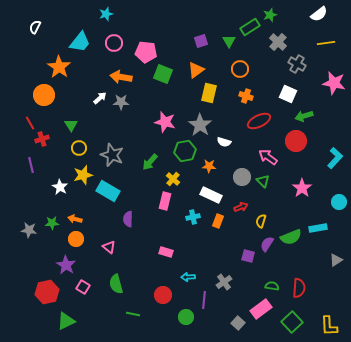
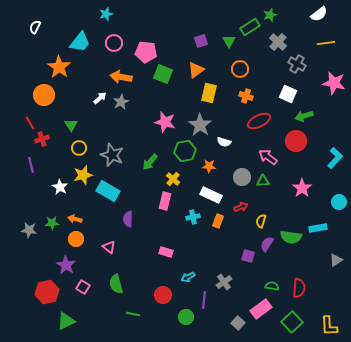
gray star at (121, 102): rotated 28 degrees counterclockwise
green triangle at (263, 181): rotated 48 degrees counterclockwise
green semicircle at (291, 237): rotated 30 degrees clockwise
cyan arrow at (188, 277): rotated 24 degrees counterclockwise
